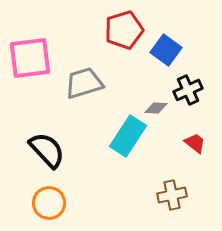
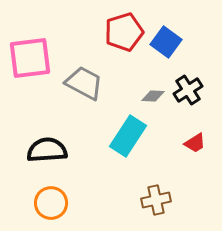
red pentagon: moved 2 px down
blue square: moved 8 px up
gray trapezoid: rotated 45 degrees clockwise
black cross: rotated 8 degrees counterclockwise
gray diamond: moved 3 px left, 12 px up
red trapezoid: rotated 110 degrees clockwise
black semicircle: rotated 51 degrees counterclockwise
brown cross: moved 16 px left, 5 px down
orange circle: moved 2 px right
